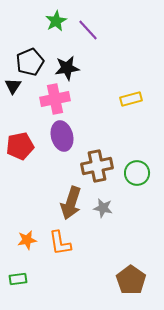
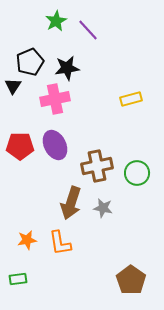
purple ellipse: moved 7 px left, 9 px down; rotated 12 degrees counterclockwise
red pentagon: rotated 12 degrees clockwise
